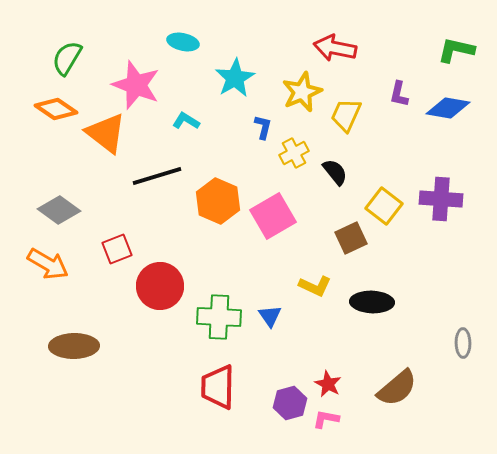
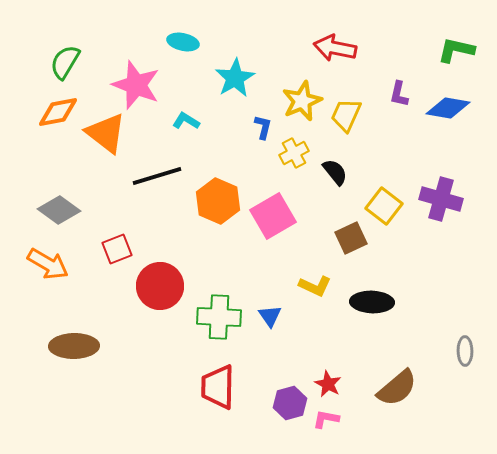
green semicircle: moved 2 px left, 4 px down
yellow star: moved 9 px down
orange diamond: moved 2 px right, 3 px down; rotated 45 degrees counterclockwise
purple cross: rotated 12 degrees clockwise
gray ellipse: moved 2 px right, 8 px down
